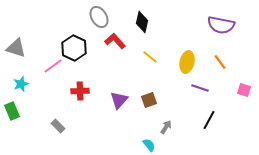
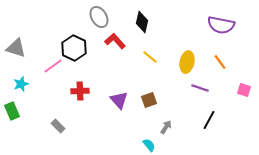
purple triangle: rotated 24 degrees counterclockwise
